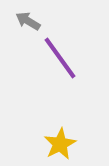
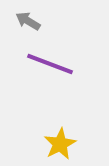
purple line: moved 10 px left, 6 px down; rotated 33 degrees counterclockwise
